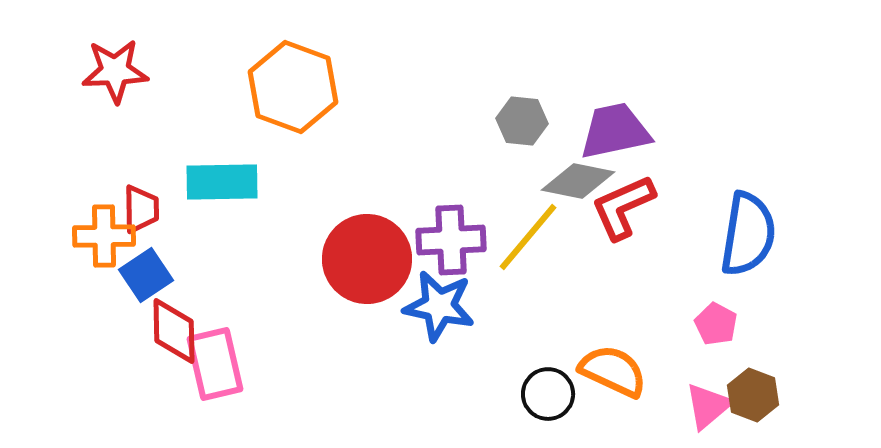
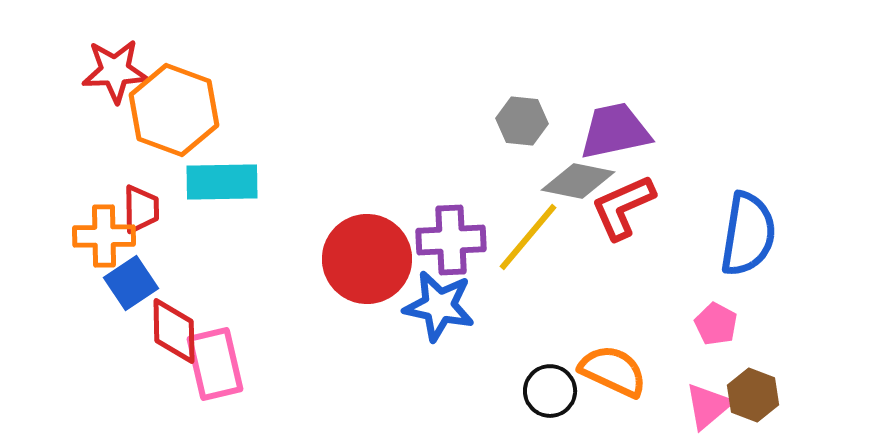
orange hexagon: moved 119 px left, 23 px down
blue square: moved 15 px left, 8 px down
black circle: moved 2 px right, 3 px up
